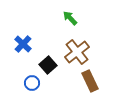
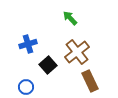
blue cross: moved 5 px right; rotated 30 degrees clockwise
blue circle: moved 6 px left, 4 px down
